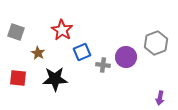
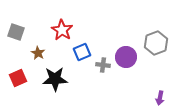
red square: rotated 30 degrees counterclockwise
